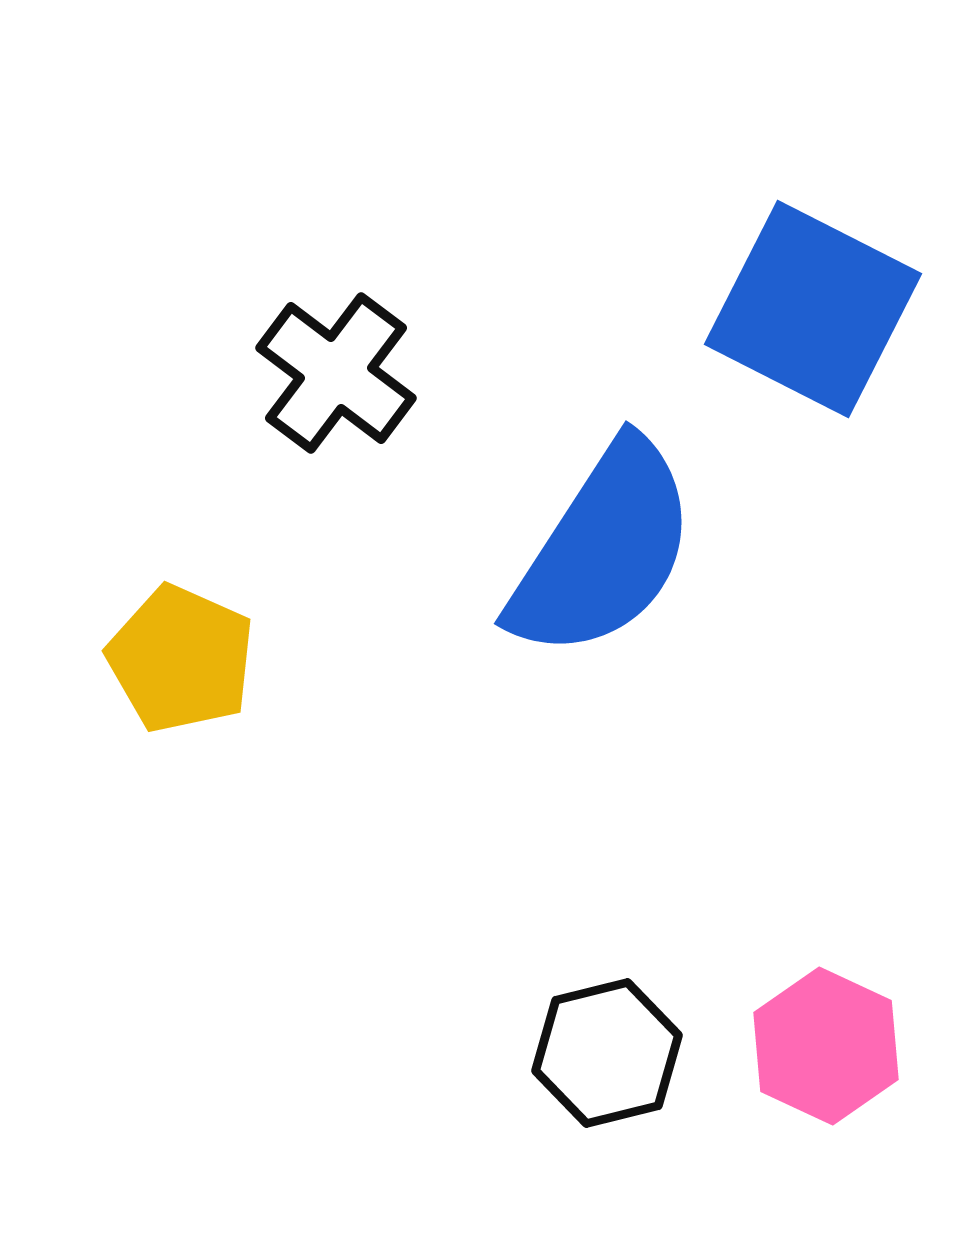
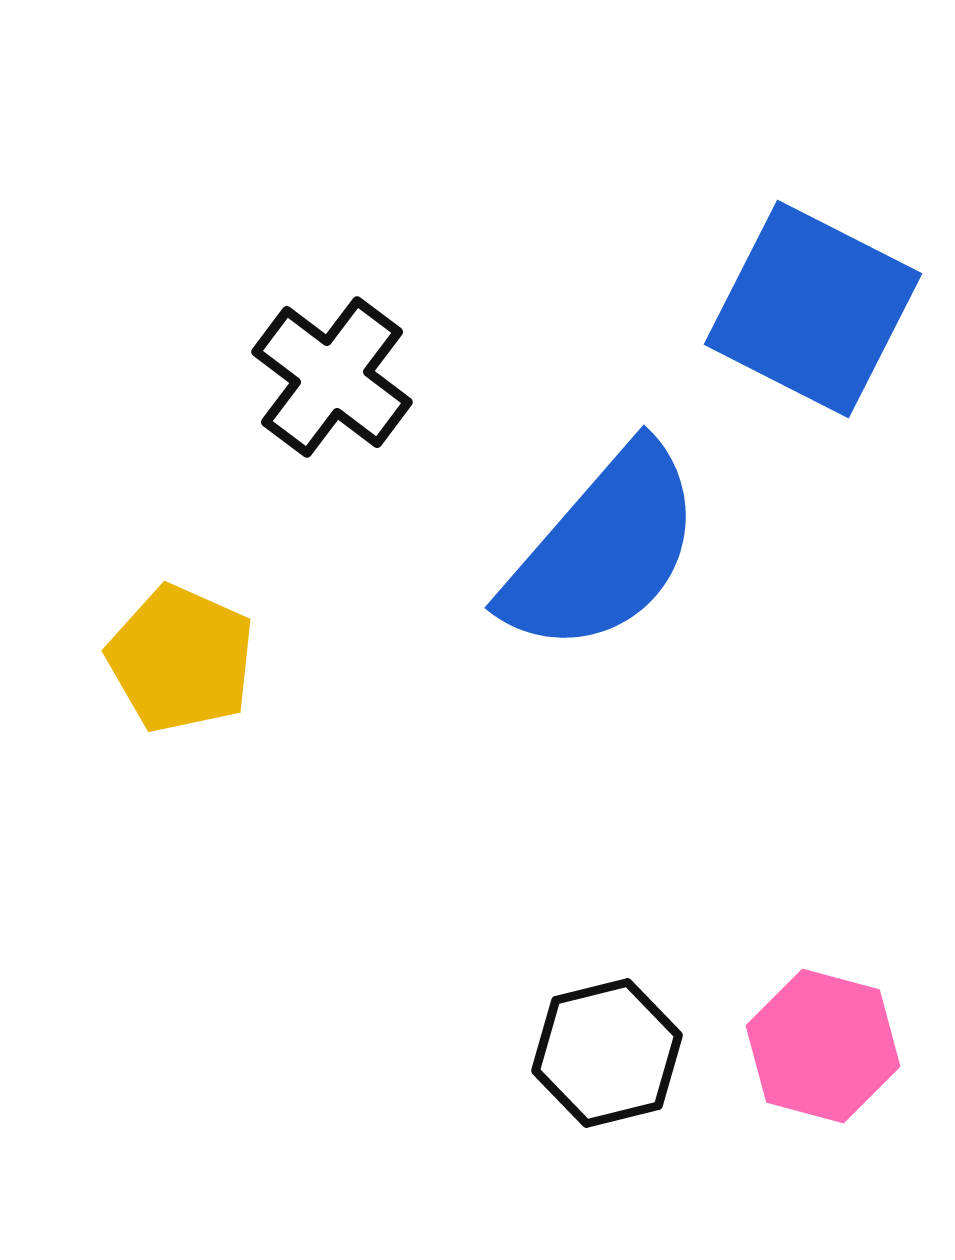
black cross: moved 4 px left, 4 px down
blue semicircle: rotated 8 degrees clockwise
pink hexagon: moved 3 px left; rotated 10 degrees counterclockwise
